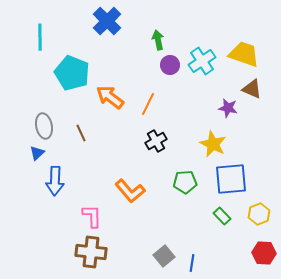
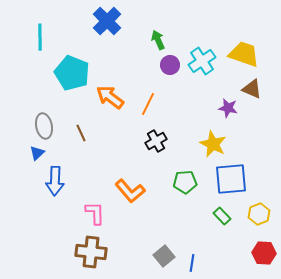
green arrow: rotated 12 degrees counterclockwise
pink L-shape: moved 3 px right, 3 px up
